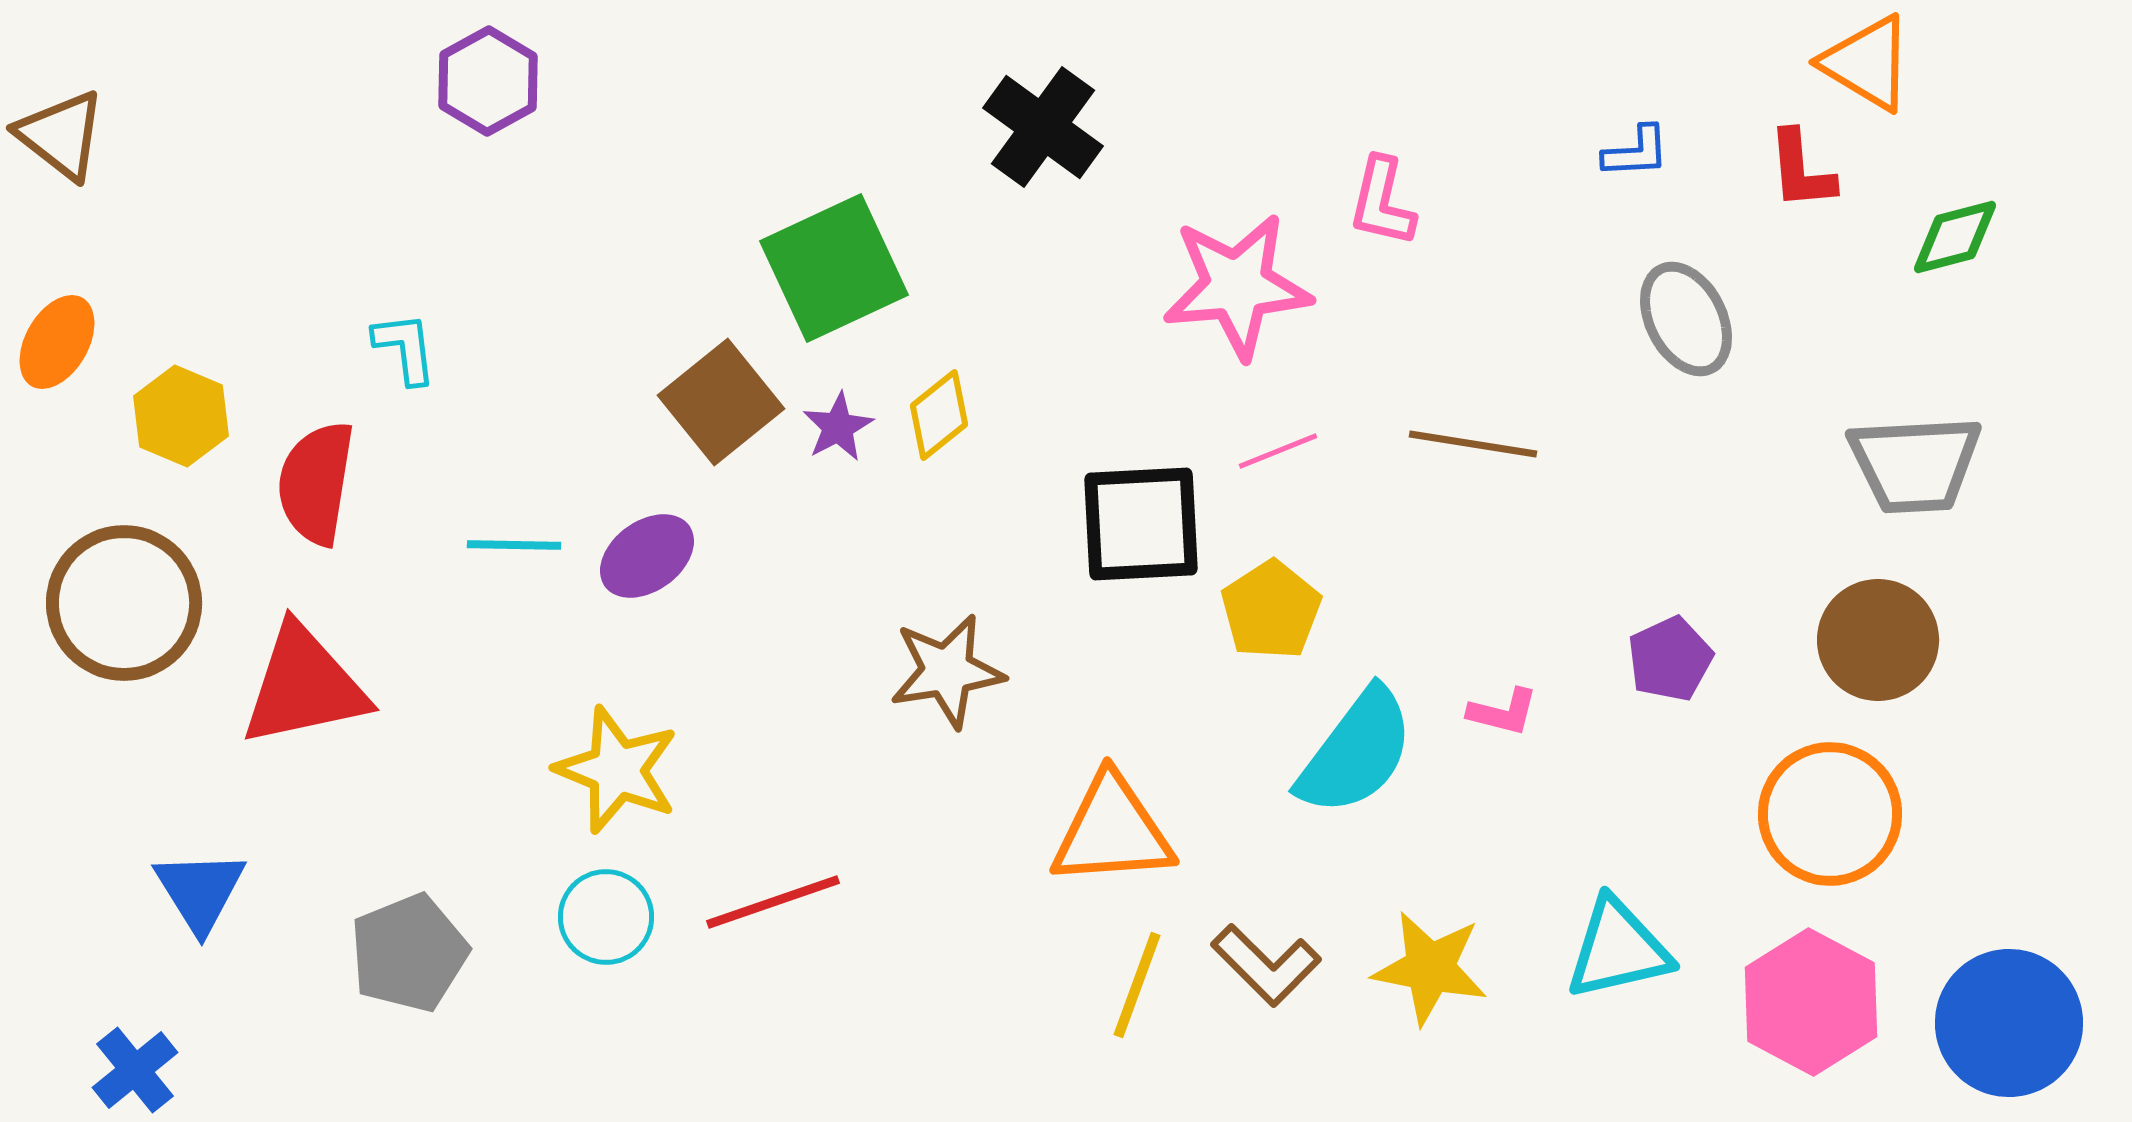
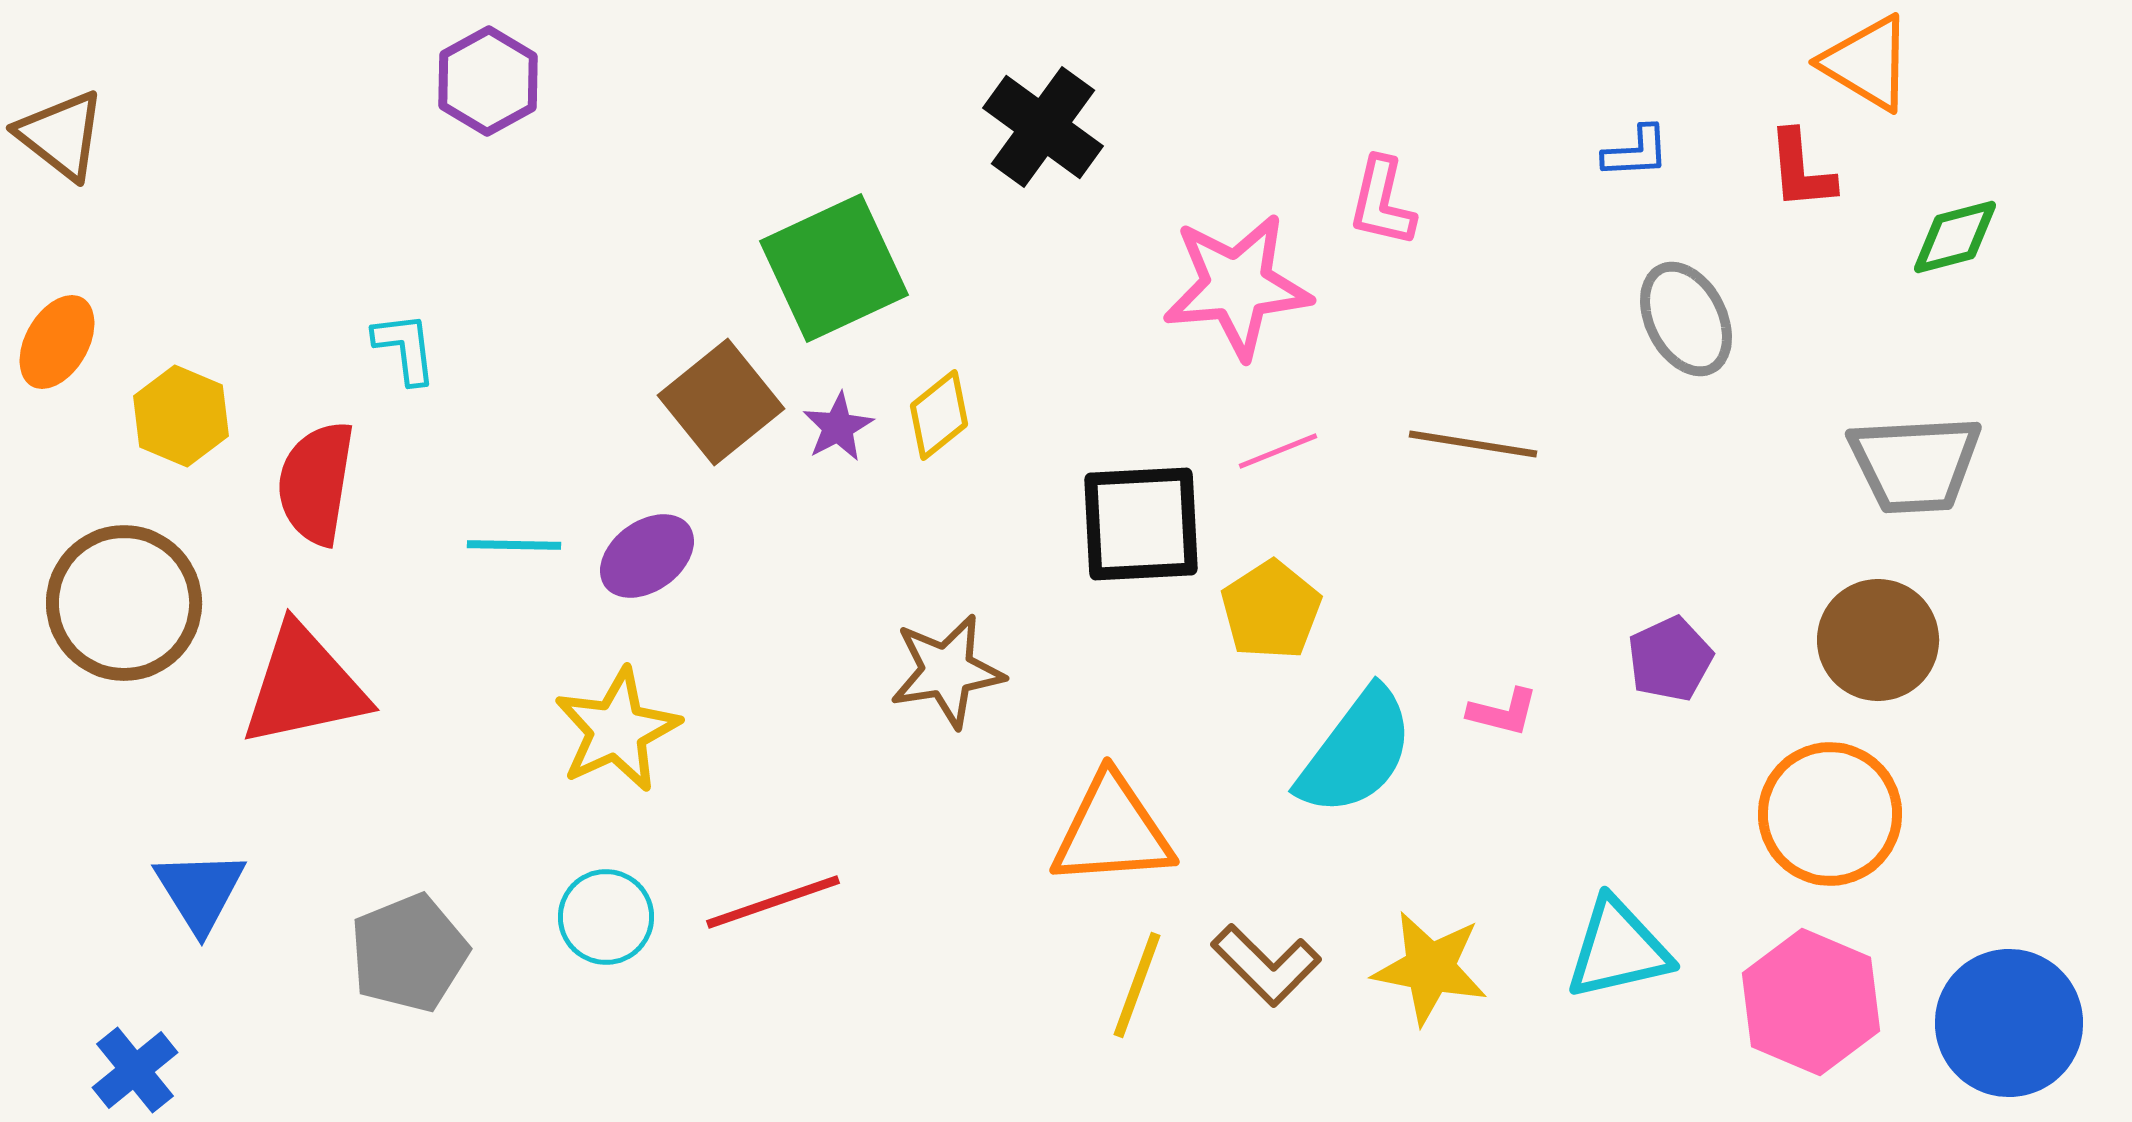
yellow star at (617, 770): moved 40 px up; rotated 25 degrees clockwise
pink hexagon at (1811, 1002): rotated 5 degrees counterclockwise
